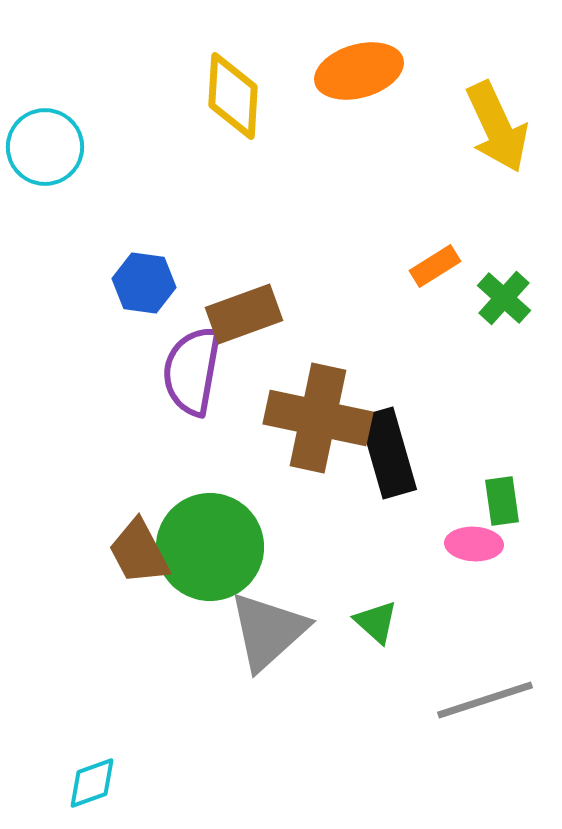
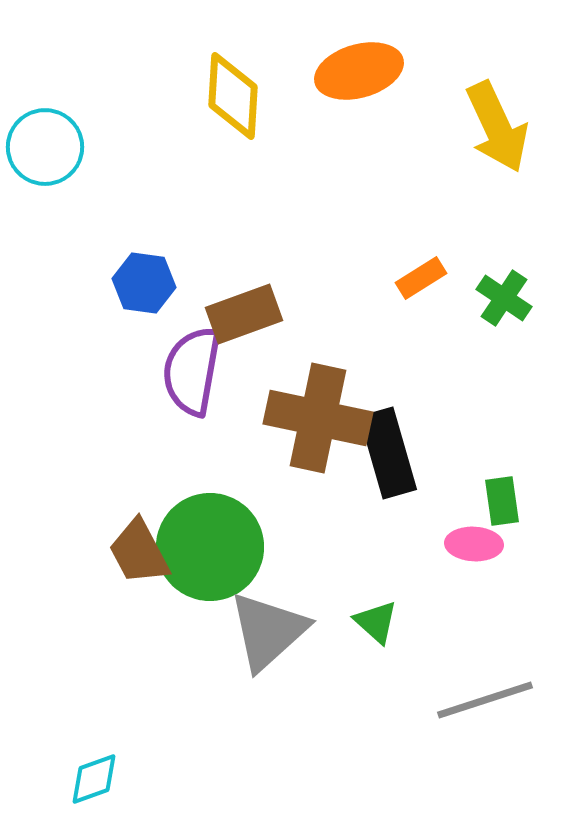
orange rectangle: moved 14 px left, 12 px down
green cross: rotated 8 degrees counterclockwise
cyan diamond: moved 2 px right, 4 px up
